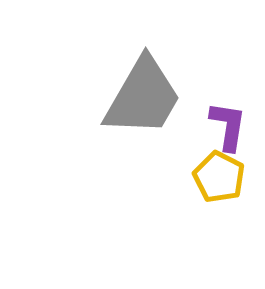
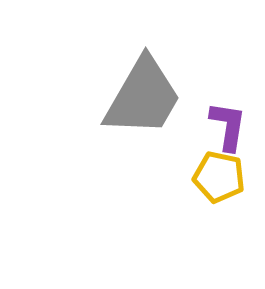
yellow pentagon: rotated 15 degrees counterclockwise
